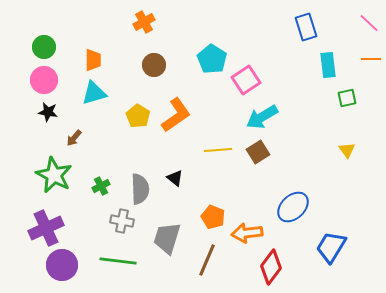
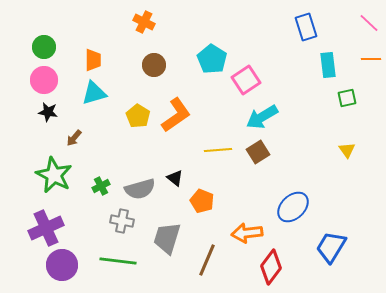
orange cross: rotated 35 degrees counterclockwise
gray semicircle: rotated 76 degrees clockwise
orange pentagon: moved 11 px left, 16 px up
